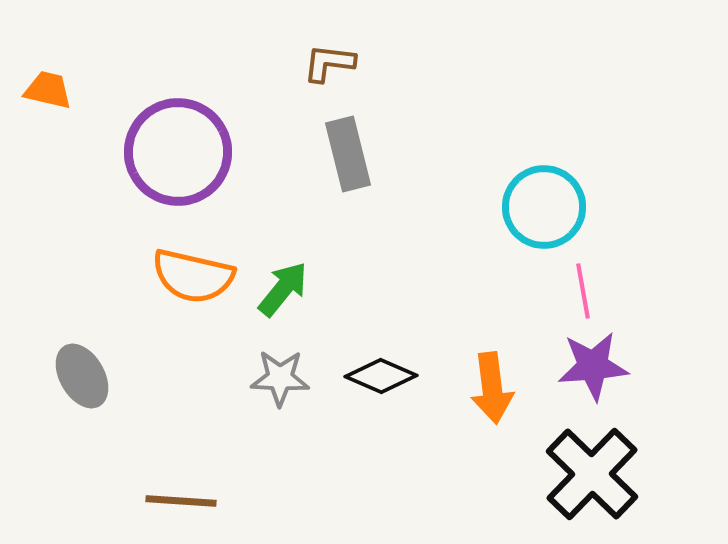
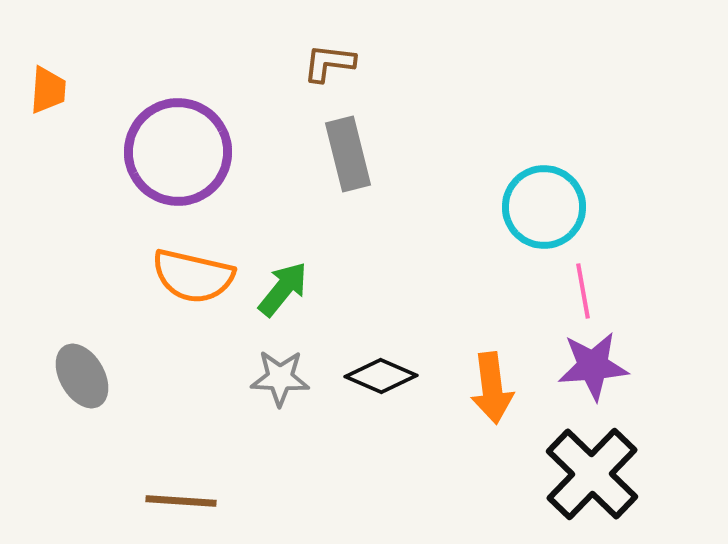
orange trapezoid: rotated 81 degrees clockwise
